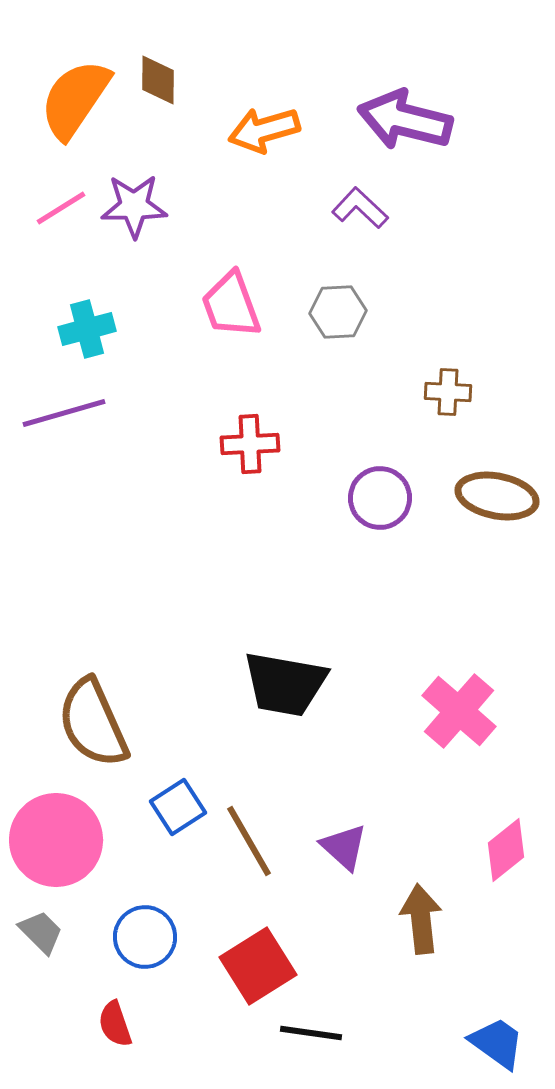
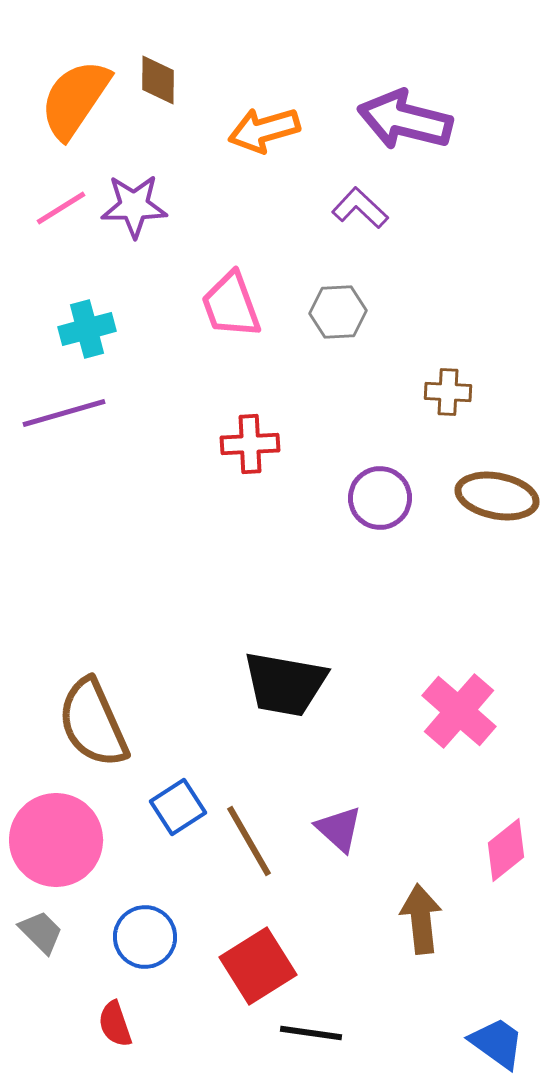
purple triangle: moved 5 px left, 18 px up
